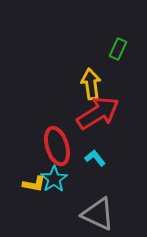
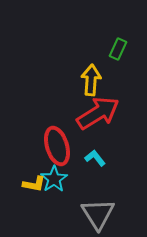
yellow arrow: moved 4 px up; rotated 12 degrees clockwise
gray triangle: rotated 33 degrees clockwise
